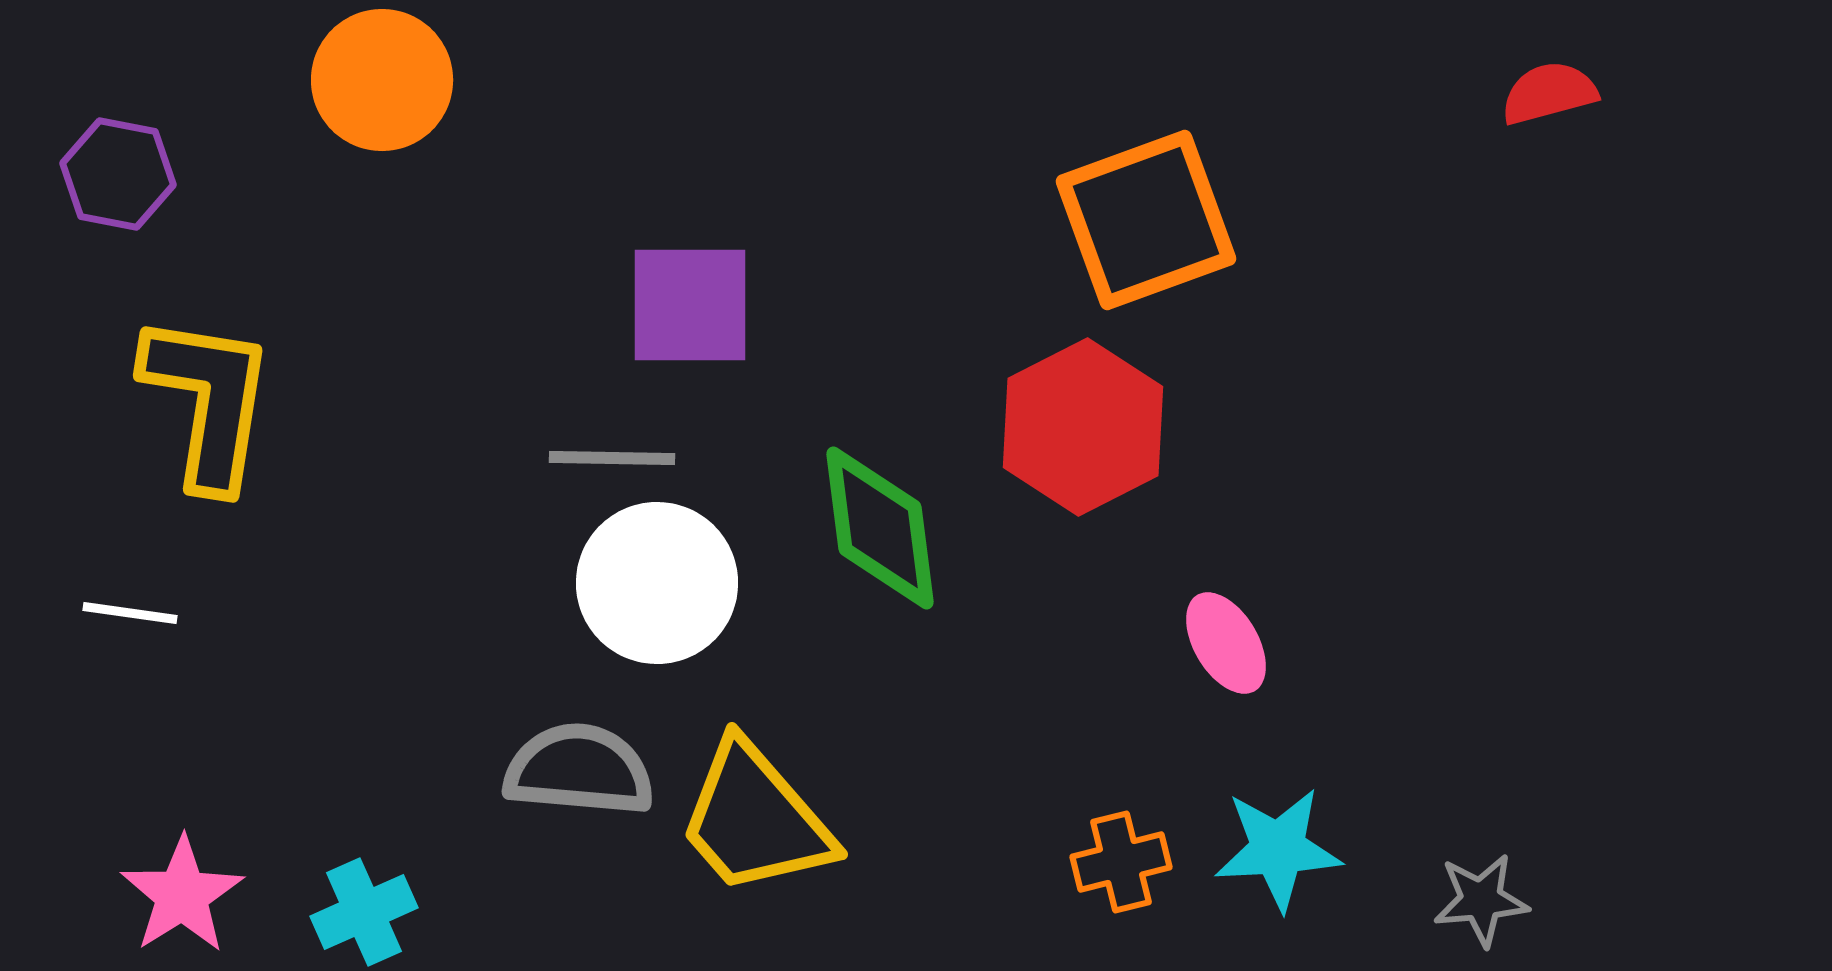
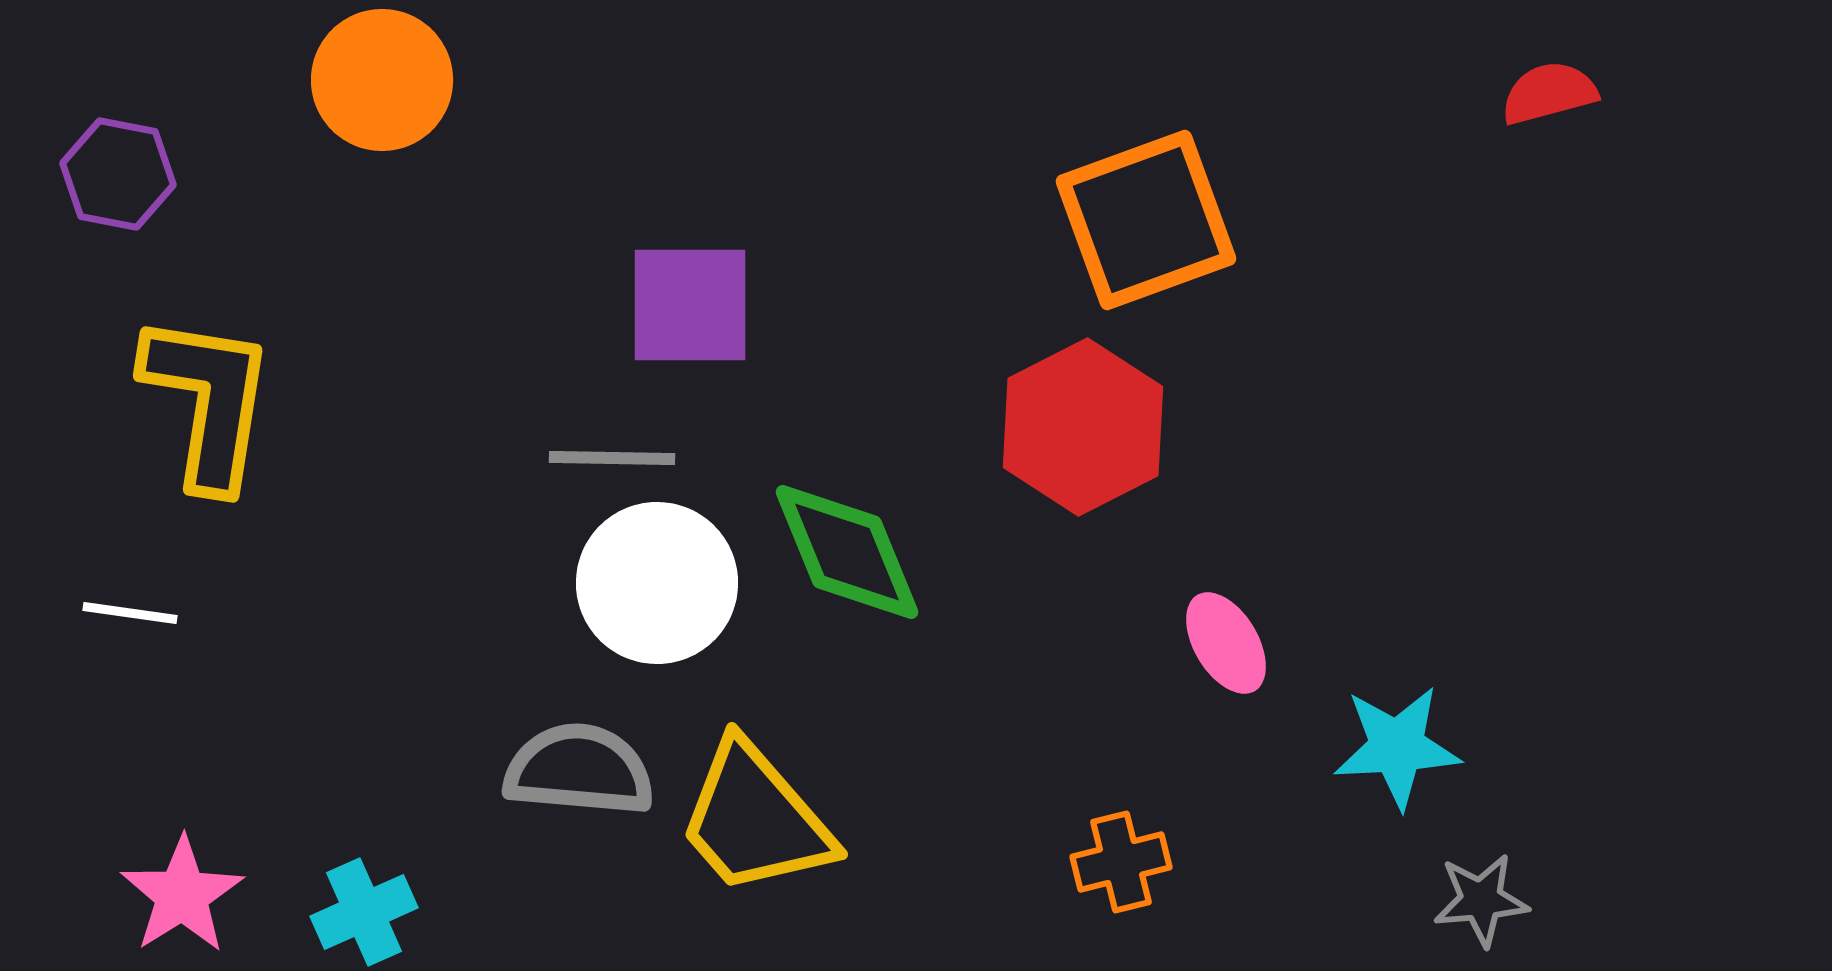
green diamond: moved 33 px left, 24 px down; rotated 15 degrees counterclockwise
cyan star: moved 119 px right, 102 px up
